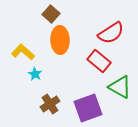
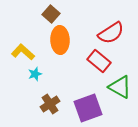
cyan star: rotated 24 degrees clockwise
